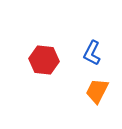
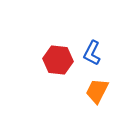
red hexagon: moved 14 px right
